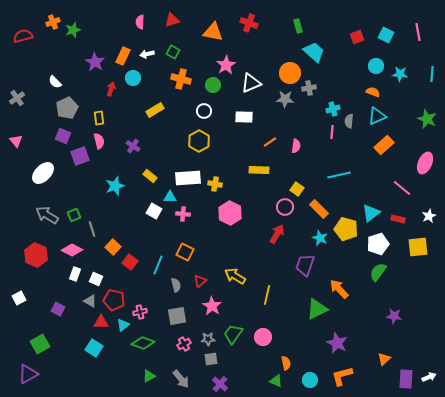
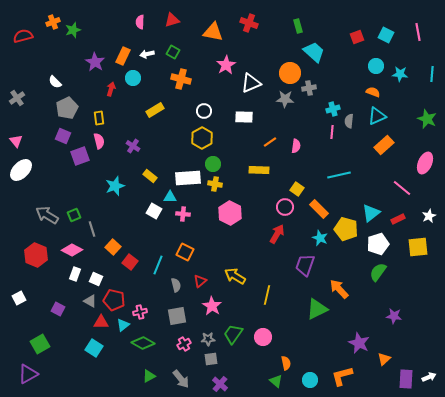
green circle at (213, 85): moved 79 px down
yellow hexagon at (199, 141): moved 3 px right, 3 px up
white ellipse at (43, 173): moved 22 px left, 3 px up
red rectangle at (398, 219): rotated 40 degrees counterclockwise
green diamond at (143, 343): rotated 10 degrees clockwise
purple star at (337, 343): moved 22 px right
green triangle at (276, 381): rotated 16 degrees clockwise
